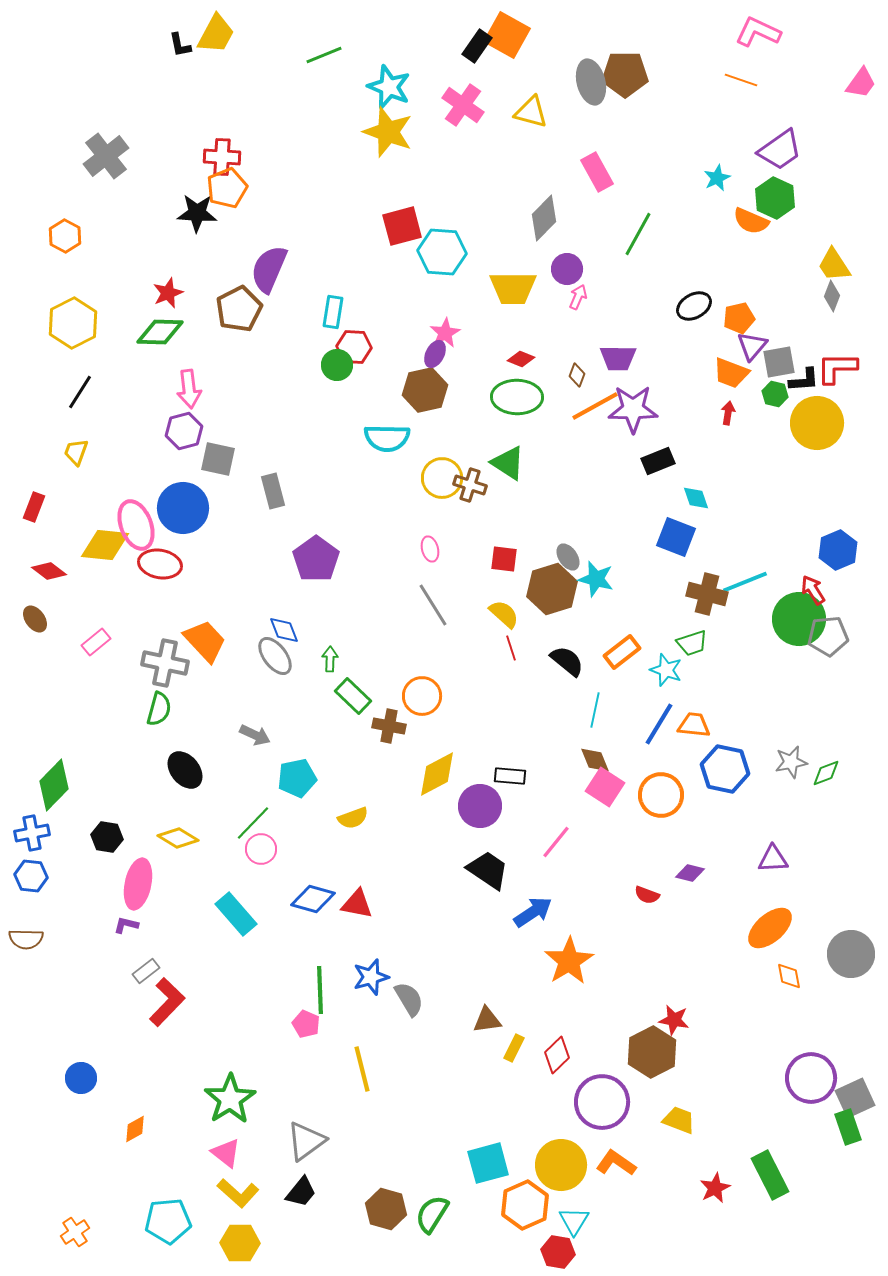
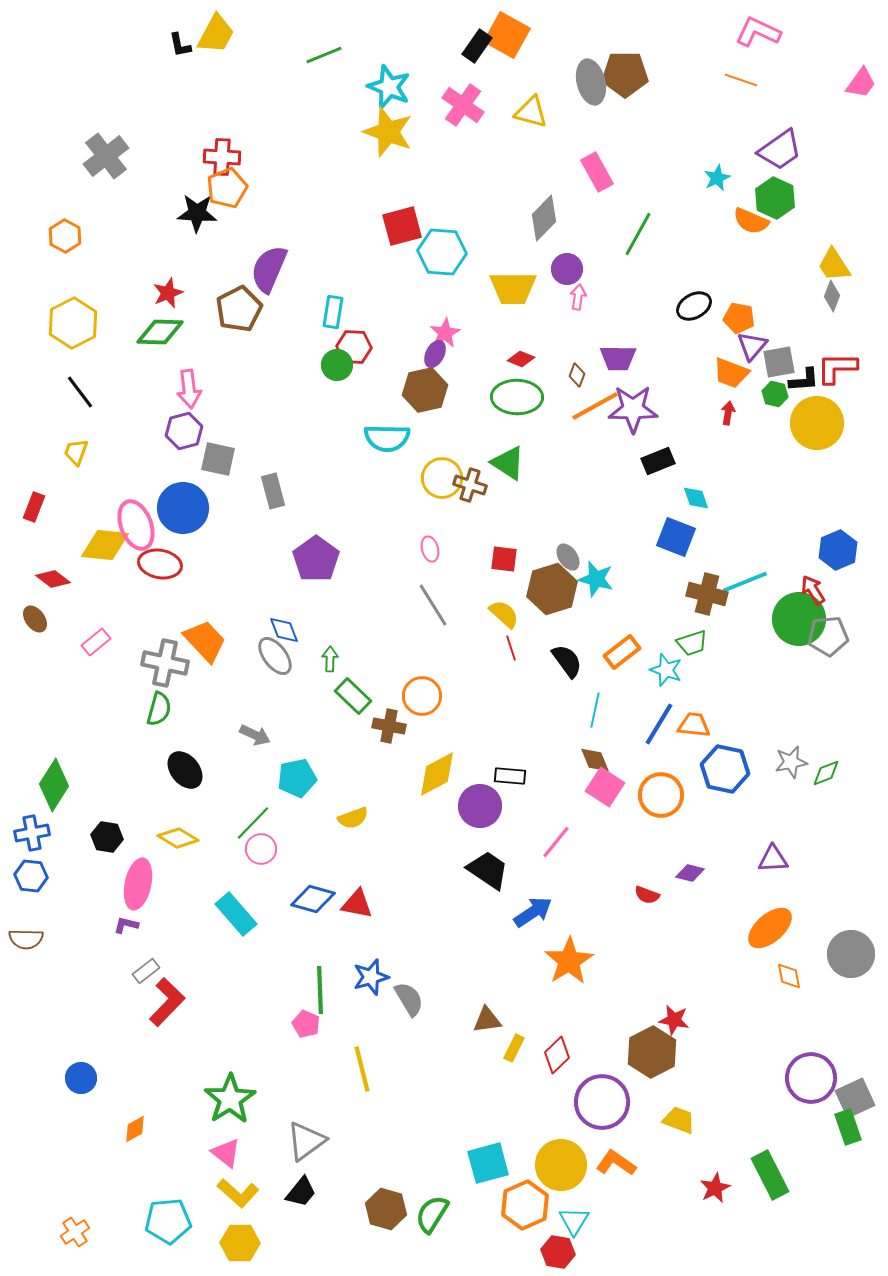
pink arrow at (578, 297): rotated 15 degrees counterclockwise
orange pentagon at (739, 318): rotated 24 degrees clockwise
black line at (80, 392): rotated 69 degrees counterclockwise
red diamond at (49, 571): moved 4 px right, 8 px down
black semicircle at (567, 661): rotated 15 degrees clockwise
green diamond at (54, 785): rotated 12 degrees counterclockwise
